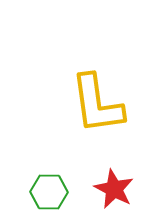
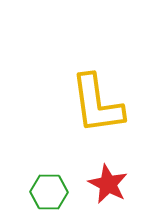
red star: moved 6 px left, 5 px up
